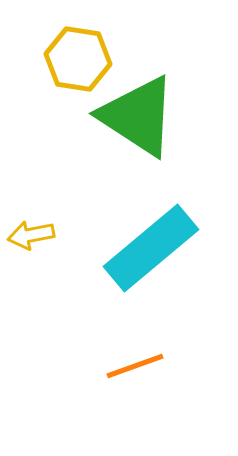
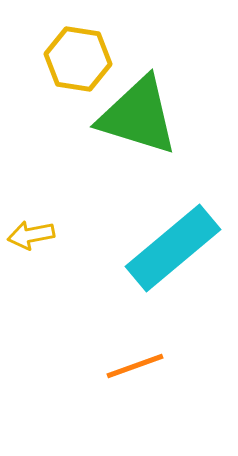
green triangle: rotated 16 degrees counterclockwise
cyan rectangle: moved 22 px right
